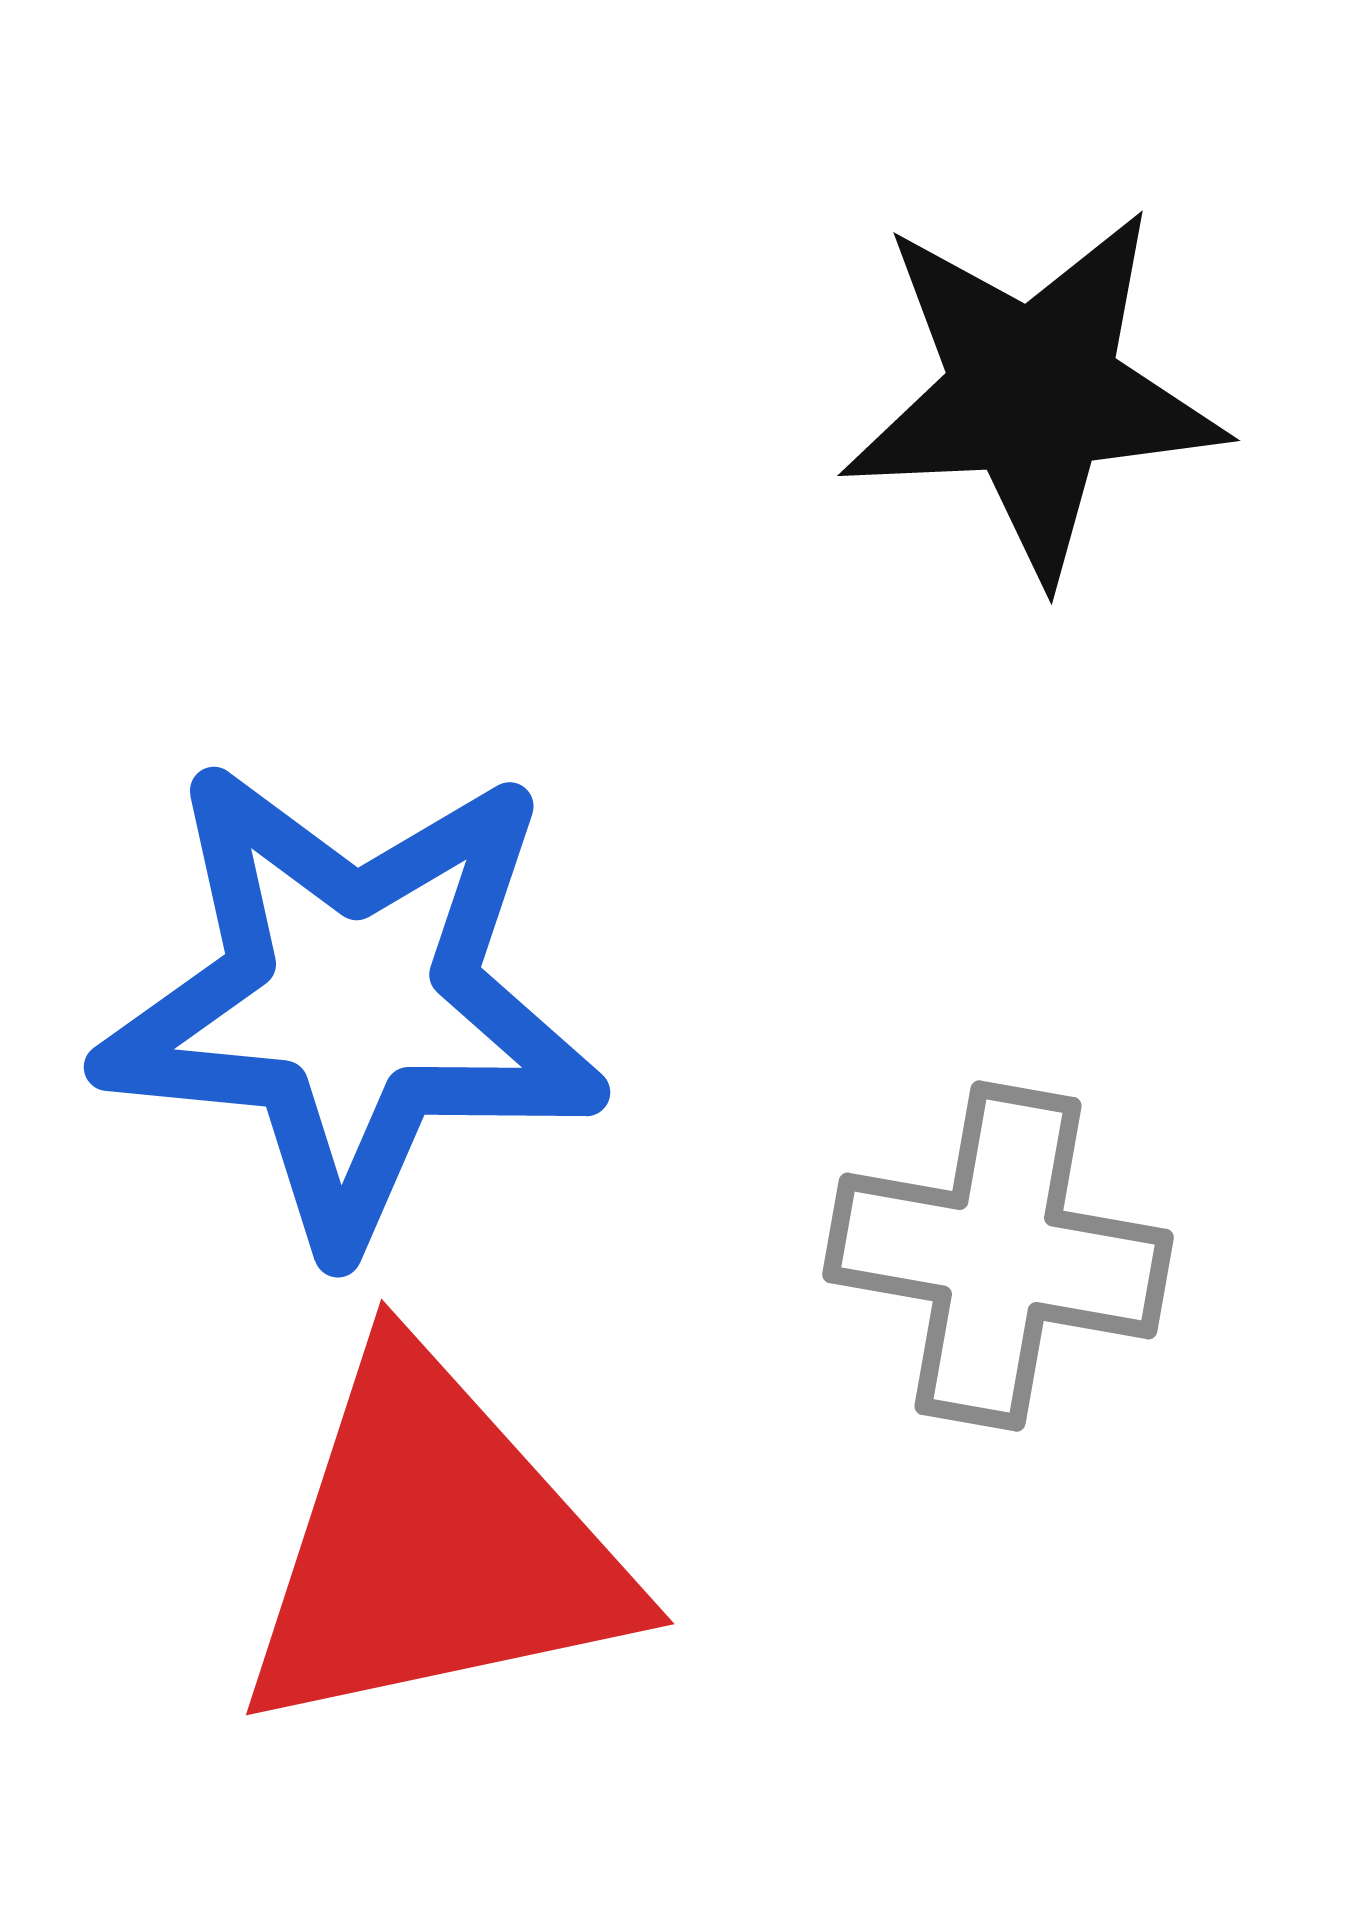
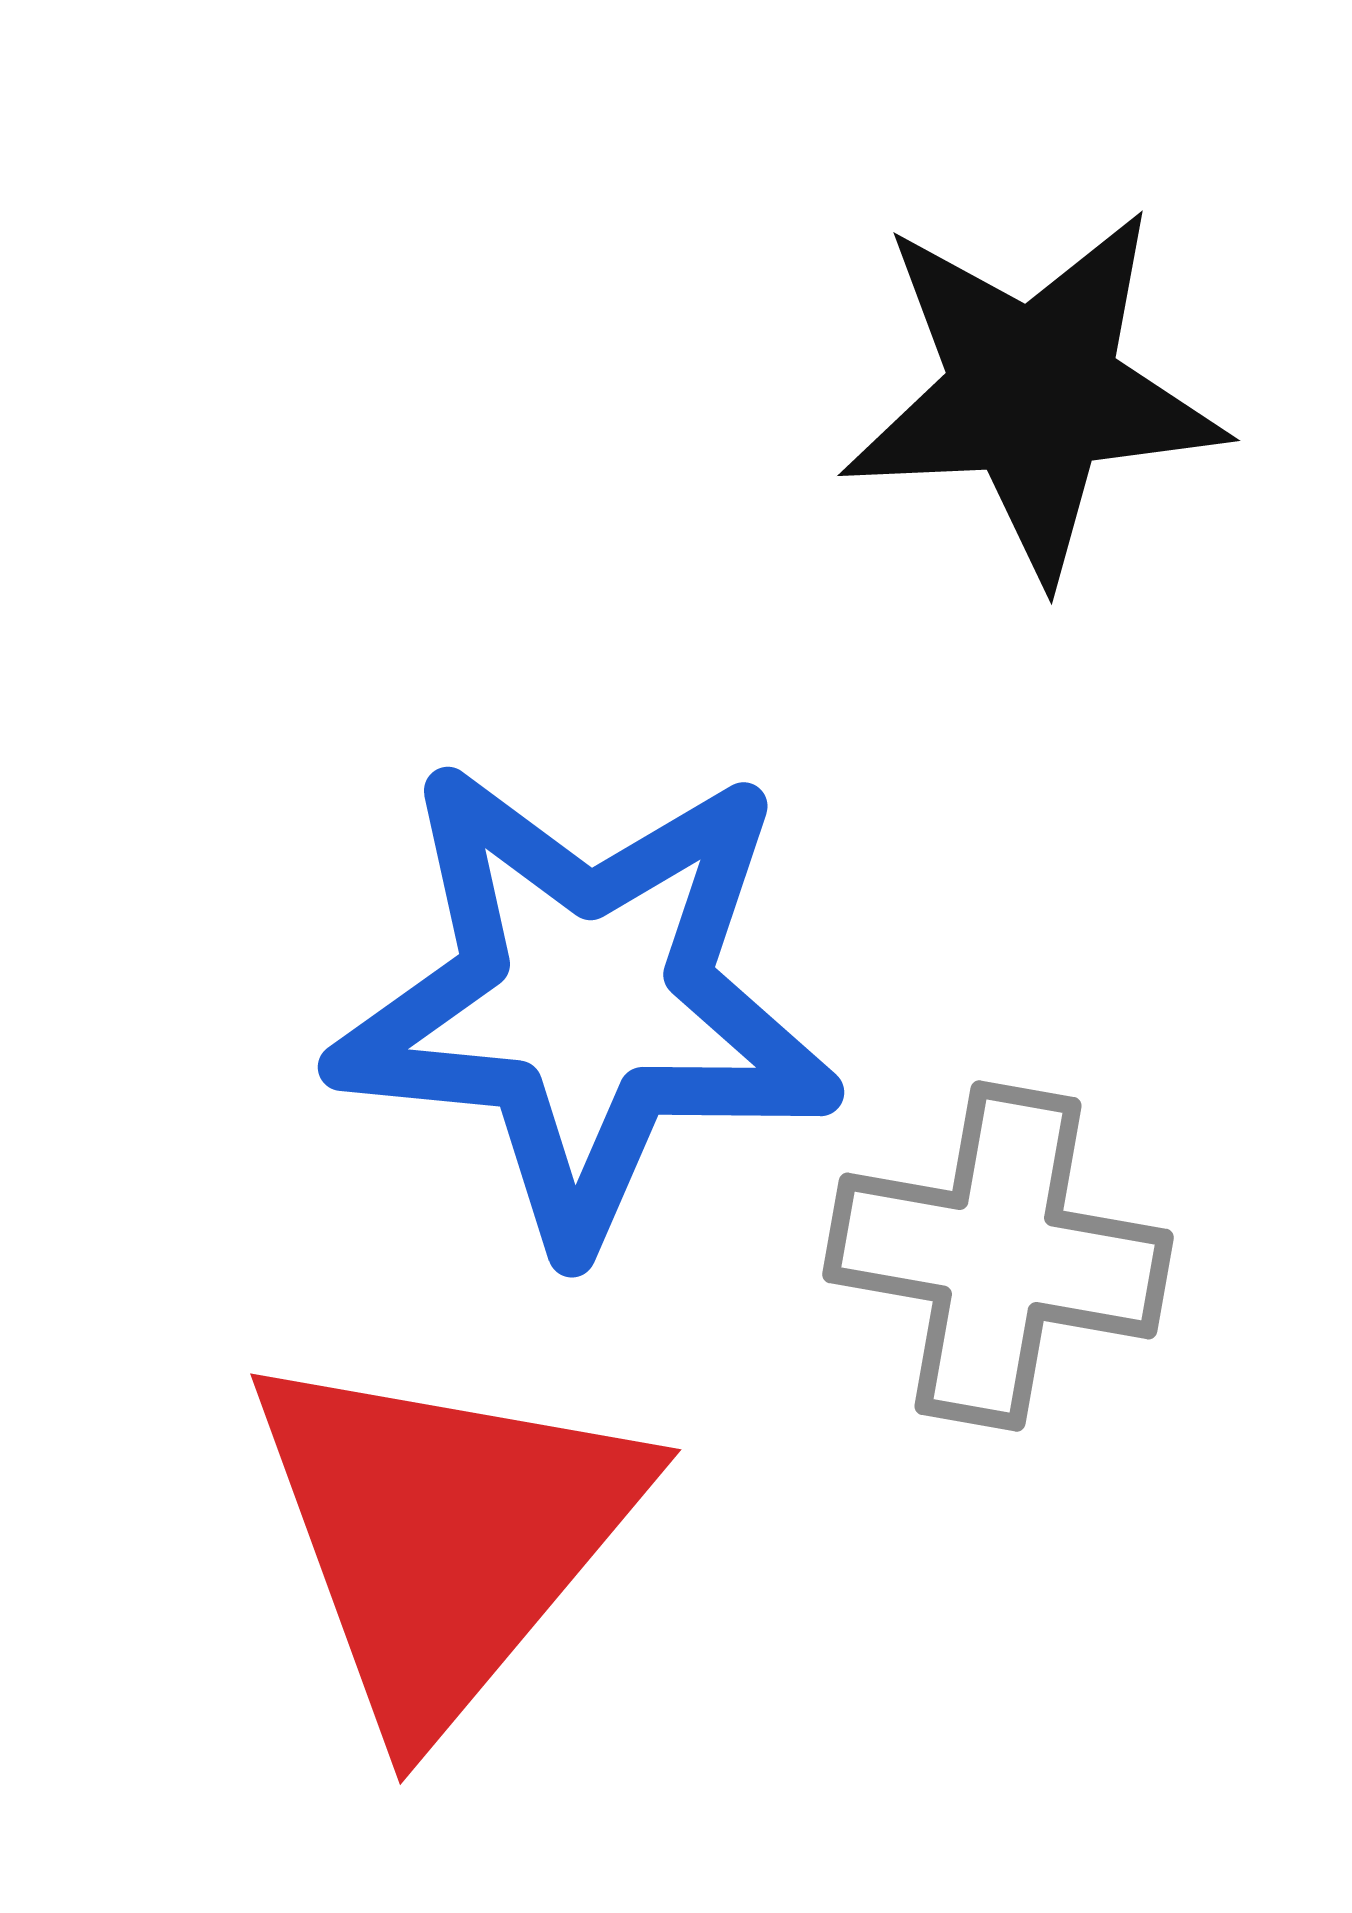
blue star: moved 234 px right
red triangle: moved 10 px right, 10 px up; rotated 38 degrees counterclockwise
